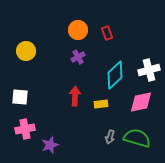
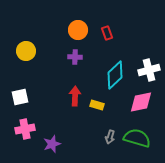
purple cross: moved 3 px left; rotated 32 degrees clockwise
white square: rotated 18 degrees counterclockwise
yellow rectangle: moved 4 px left, 1 px down; rotated 24 degrees clockwise
purple star: moved 2 px right, 1 px up
